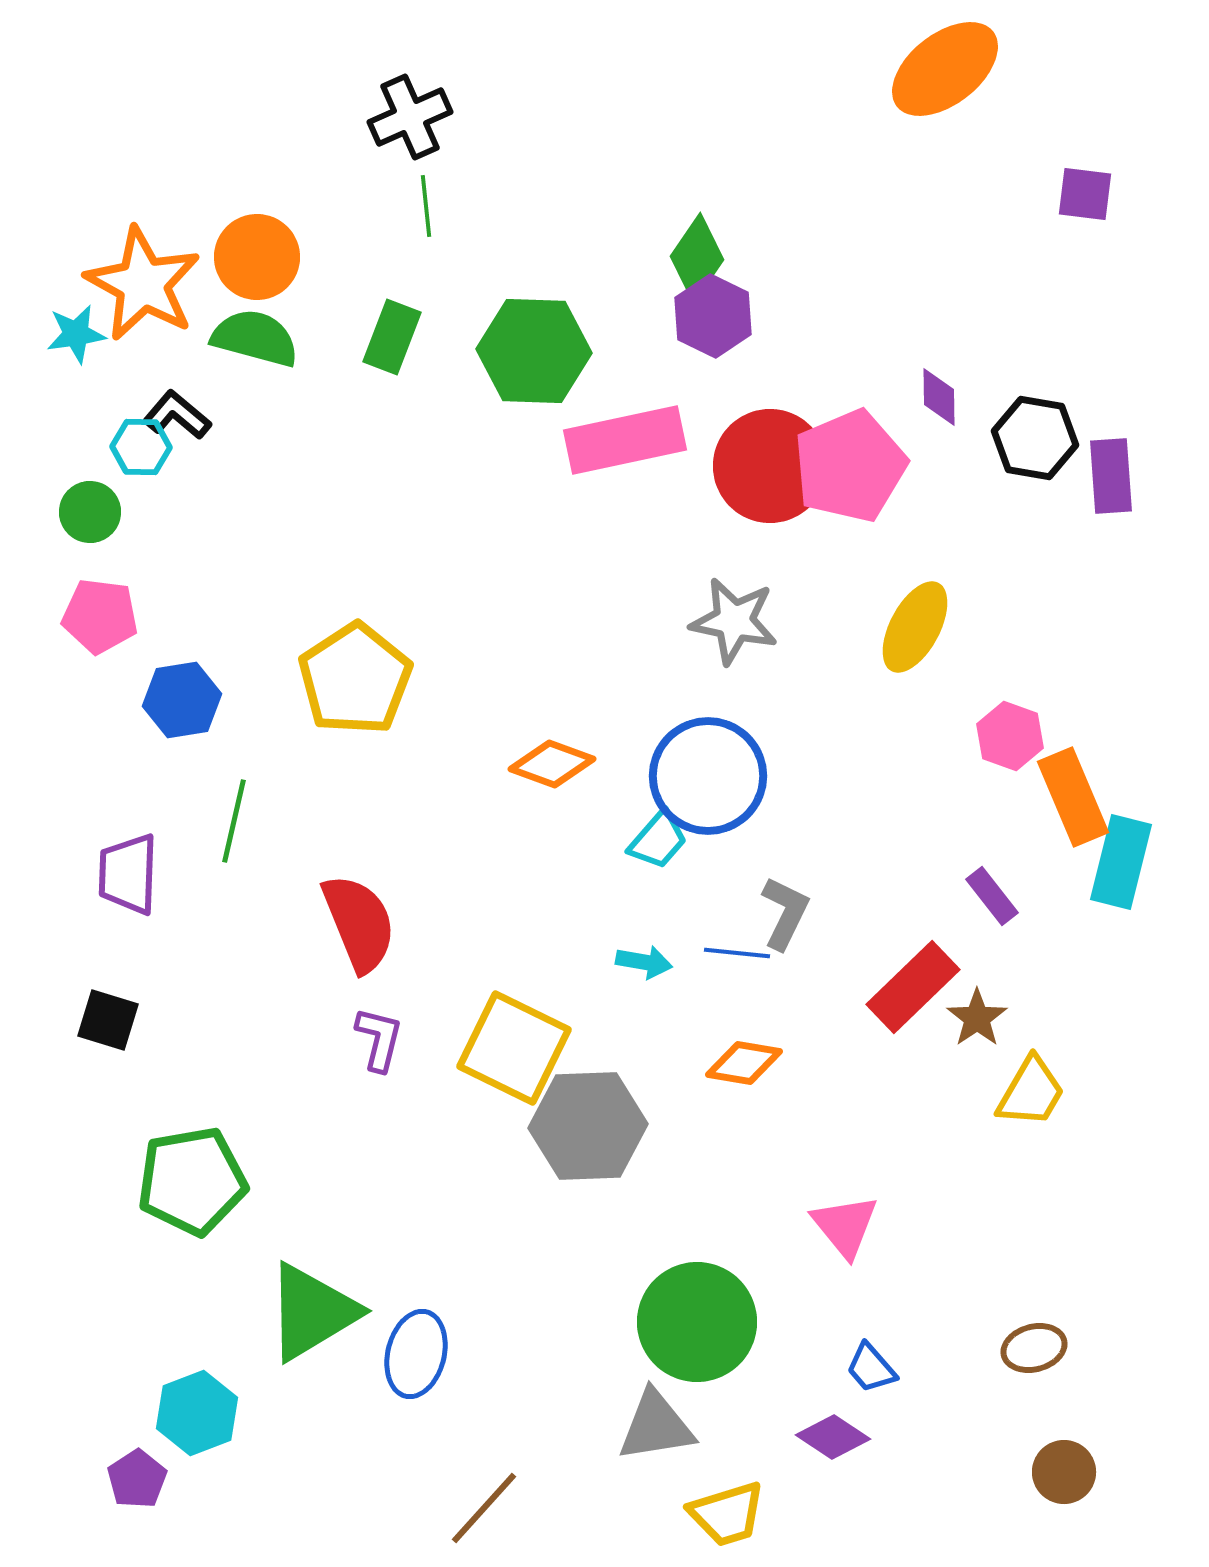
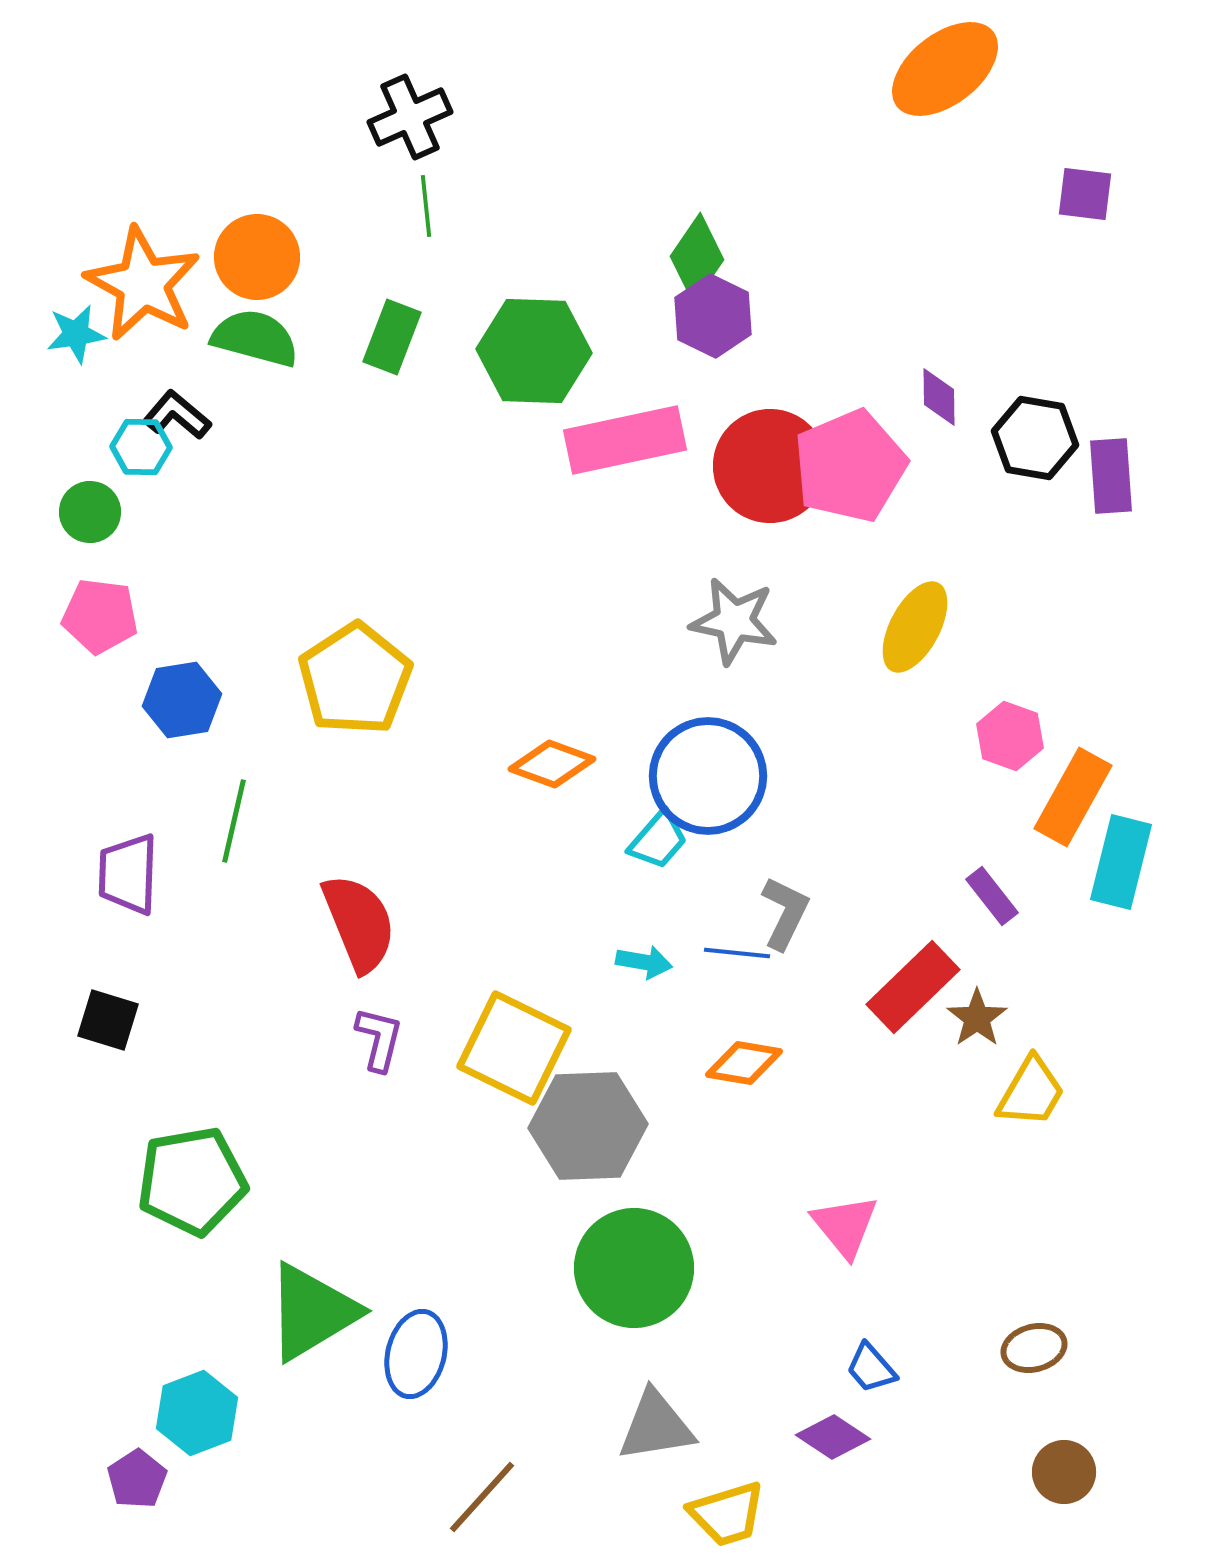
orange rectangle at (1073, 797): rotated 52 degrees clockwise
green circle at (697, 1322): moved 63 px left, 54 px up
brown line at (484, 1508): moved 2 px left, 11 px up
